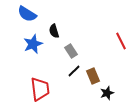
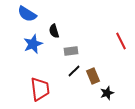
gray rectangle: rotated 64 degrees counterclockwise
